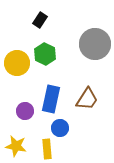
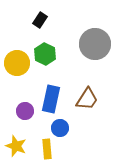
yellow star: rotated 10 degrees clockwise
